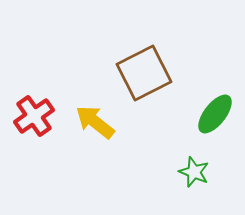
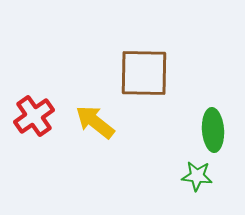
brown square: rotated 28 degrees clockwise
green ellipse: moved 2 px left, 16 px down; rotated 42 degrees counterclockwise
green star: moved 3 px right, 4 px down; rotated 16 degrees counterclockwise
